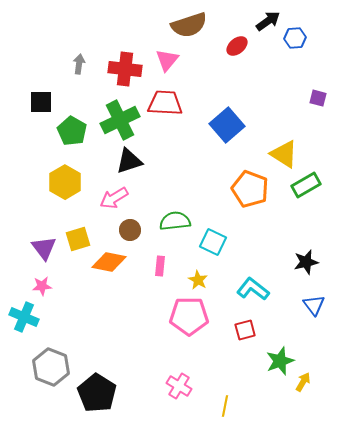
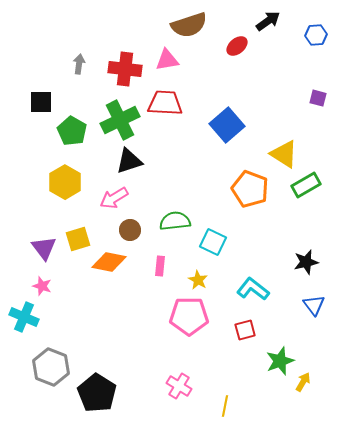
blue hexagon: moved 21 px right, 3 px up
pink triangle: rotated 40 degrees clockwise
pink star: rotated 24 degrees clockwise
